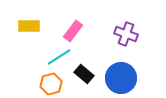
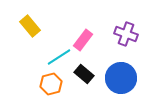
yellow rectangle: moved 1 px right; rotated 50 degrees clockwise
pink rectangle: moved 10 px right, 9 px down
